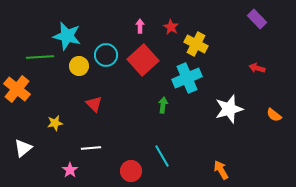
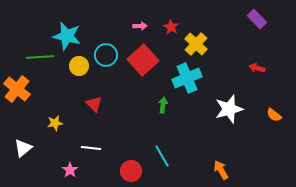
pink arrow: rotated 88 degrees clockwise
yellow cross: rotated 15 degrees clockwise
white line: rotated 12 degrees clockwise
